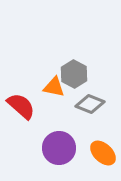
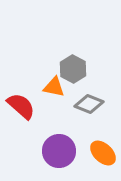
gray hexagon: moved 1 px left, 5 px up
gray diamond: moved 1 px left
purple circle: moved 3 px down
